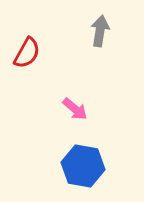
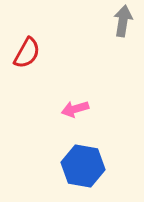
gray arrow: moved 23 px right, 10 px up
pink arrow: rotated 124 degrees clockwise
